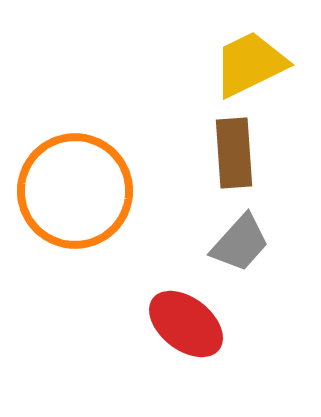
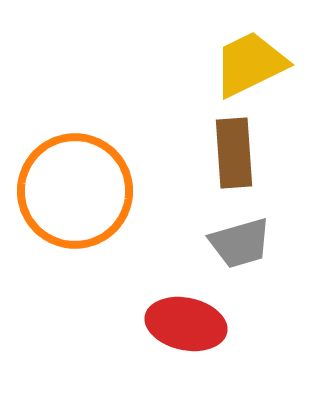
gray trapezoid: rotated 32 degrees clockwise
red ellipse: rotated 26 degrees counterclockwise
